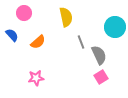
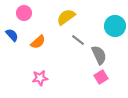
yellow semicircle: rotated 114 degrees counterclockwise
cyan circle: moved 1 px up
gray line: moved 3 px left, 2 px up; rotated 32 degrees counterclockwise
pink star: moved 4 px right
